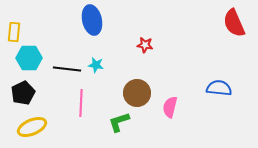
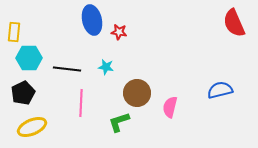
red star: moved 26 px left, 13 px up
cyan star: moved 10 px right, 2 px down
blue semicircle: moved 1 px right, 2 px down; rotated 20 degrees counterclockwise
